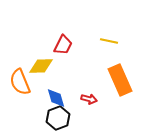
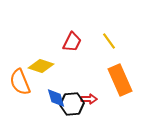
yellow line: rotated 42 degrees clockwise
red trapezoid: moved 9 px right, 3 px up
yellow diamond: rotated 20 degrees clockwise
red arrow: rotated 14 degrees counterclockwise
black hexagon: moved 14 px right, 14 px up; rotated 15 degrees clockwise
